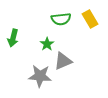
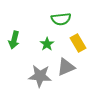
yellow rectangle: moved 12 px left, 24 px down
green arrow: moved 1 px right, 2 px down
gray triangle: moved 3 px right, 6 px down
